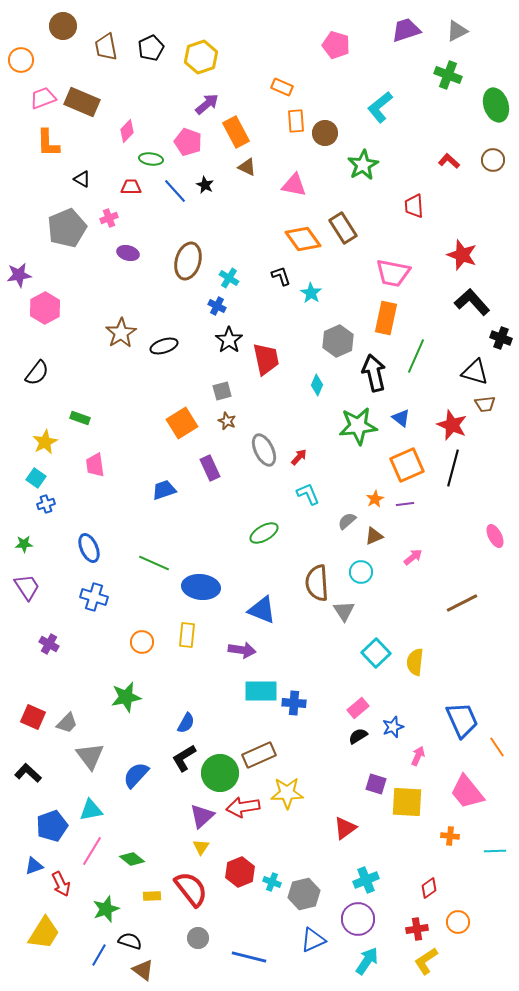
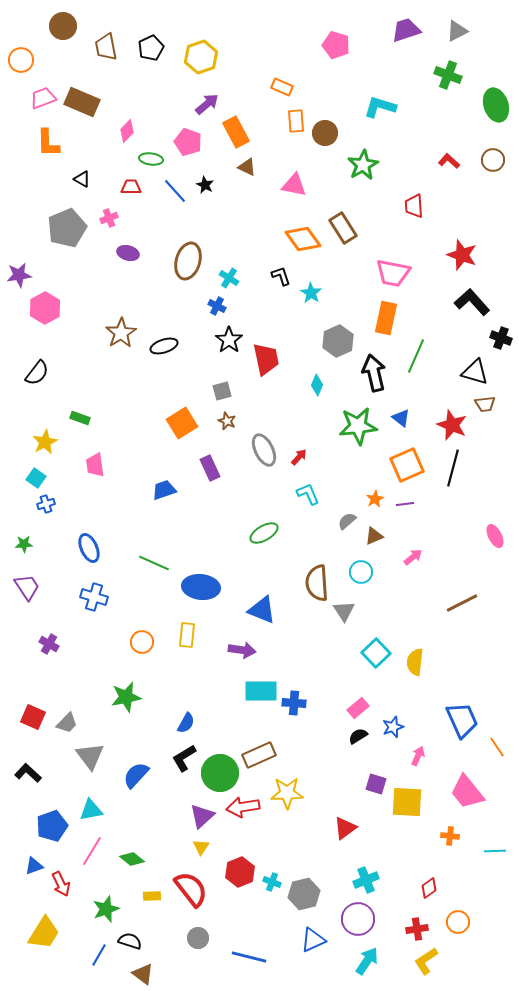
cyan L-shape at (380, 107): rotated 56 degrees clockwise
brown triangle at (143, 970): moved 4 px down
